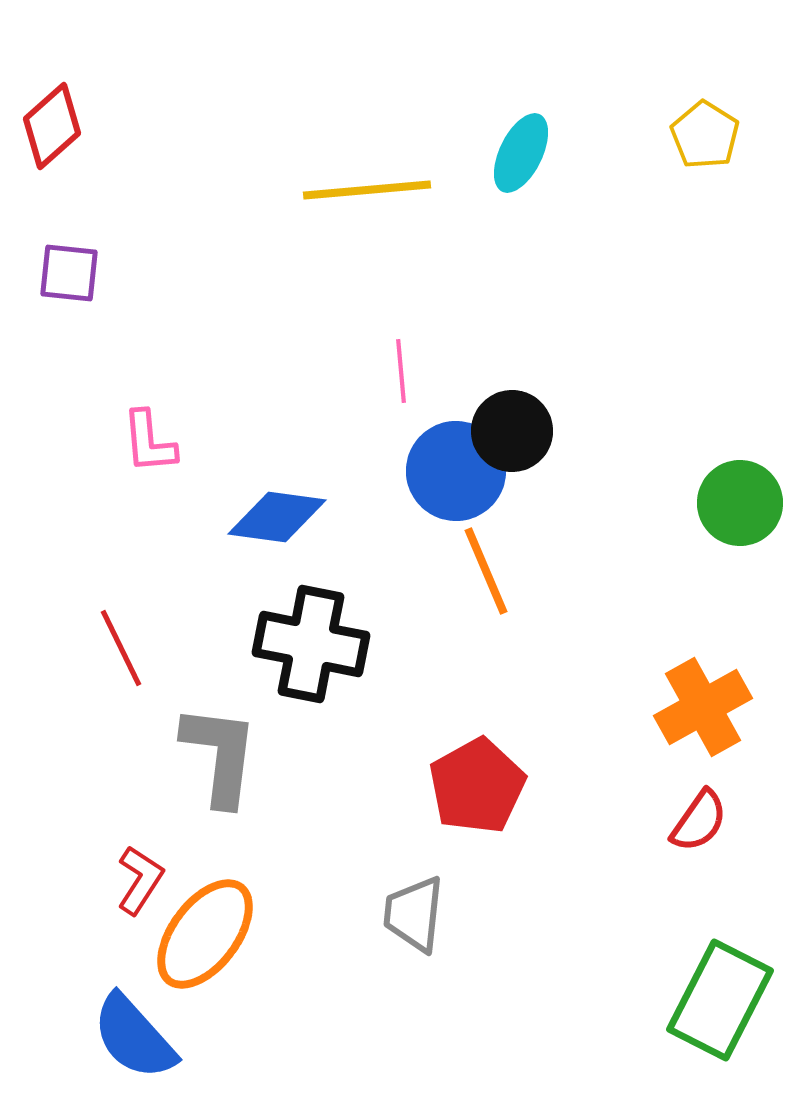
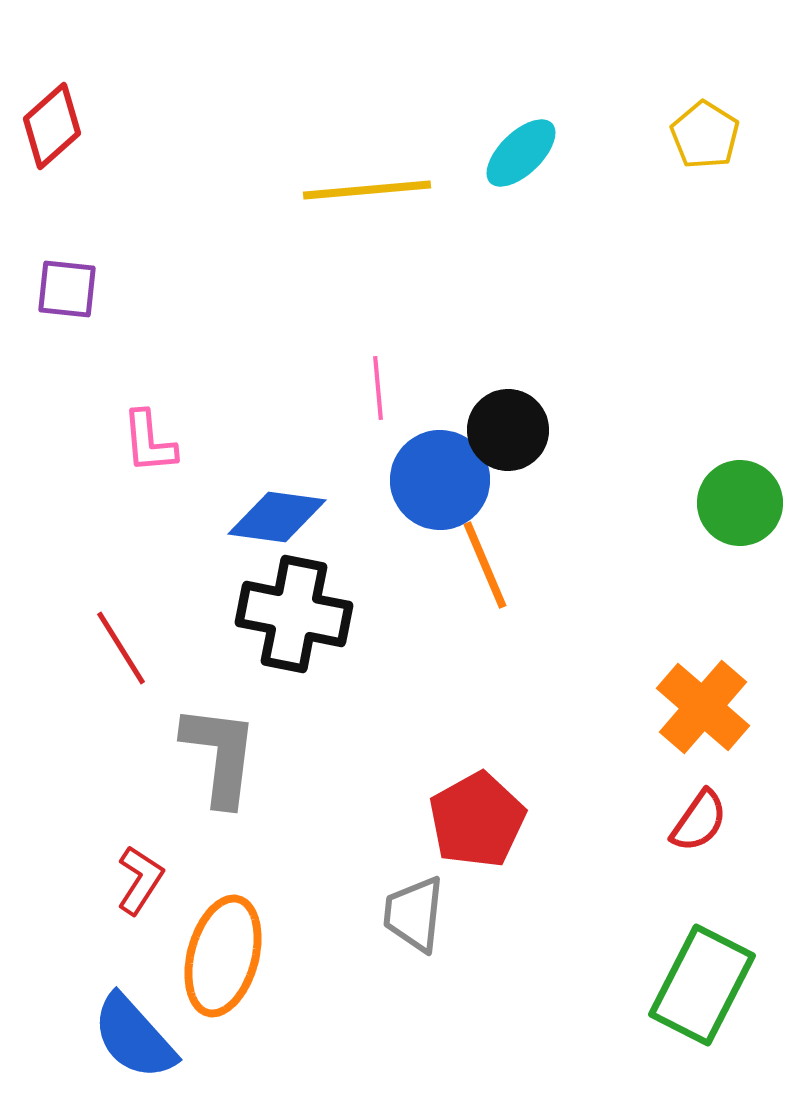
cyan ellipse: rotated 20 degrees clockwise
purple square: moved 2 px left, 16 px down
pink line: moved 23 px left, 17 px down
black circle: moved 4 px left, 1 px up
blue circle: moved 16 px left, 9 px down
orange line: moved 1 px left, 6 px up
black cross: moved 17 px left, 30 px up
red line: rotated 6 degrees counterclockwise
orange cross: rotated 20 degrees counterclockwise
red pentagon: moved 34 px down
orange ellipse: moved 18 px right, 22 px down; rotated 22 degrees counterclockwise
green rectangle: moved 18 px left, 15 px up
